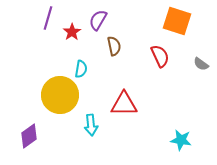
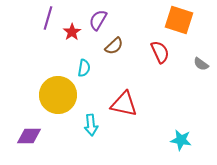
orange square: moved 2 px right, 1 px up
brown semicircle: rotated 60 degrees clockwise
red semicircle: moved 4 px up
cyan semicircle: moved 3 px right, 1 px up
yellow circle: moved 2 px left
red triangle: rotated 12 degrees clockwise
purple diamond: rotated 35 degrees clockwise
